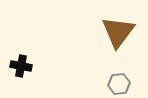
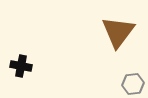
gray hexagon: moved 14 px right
